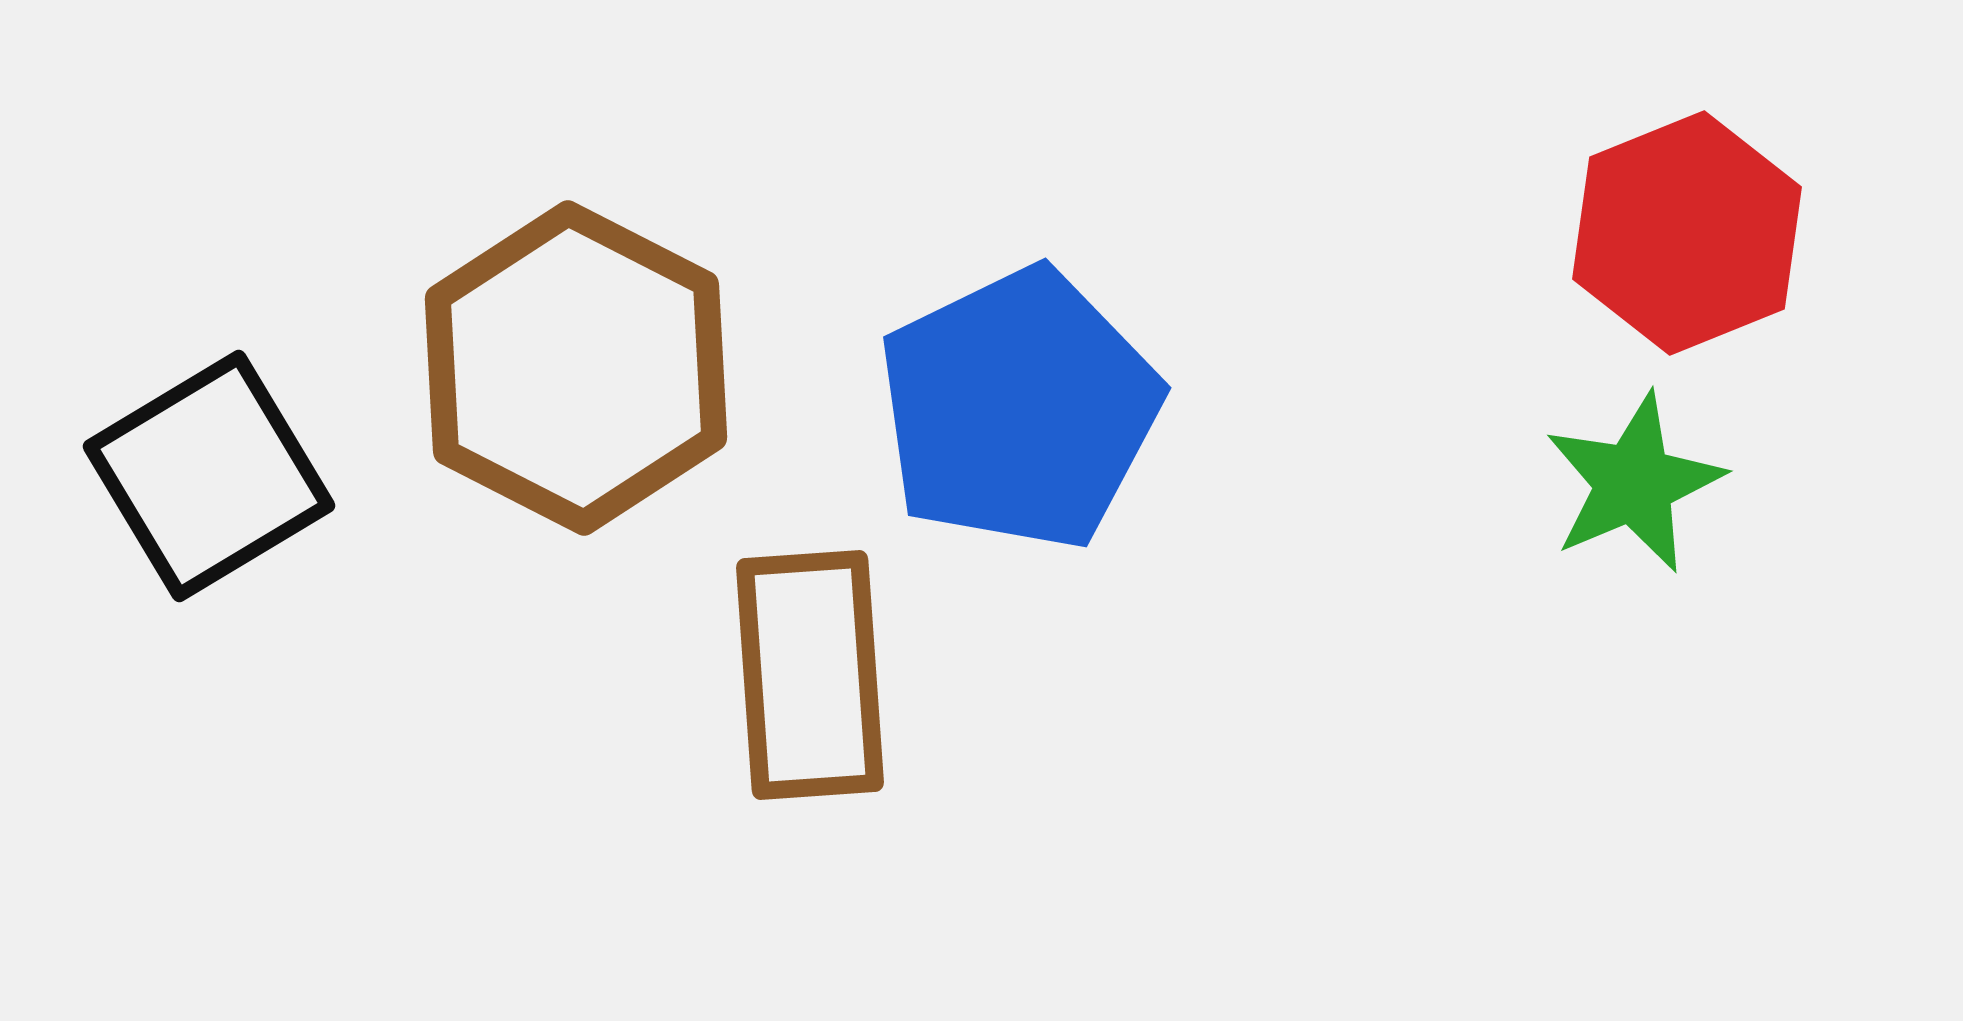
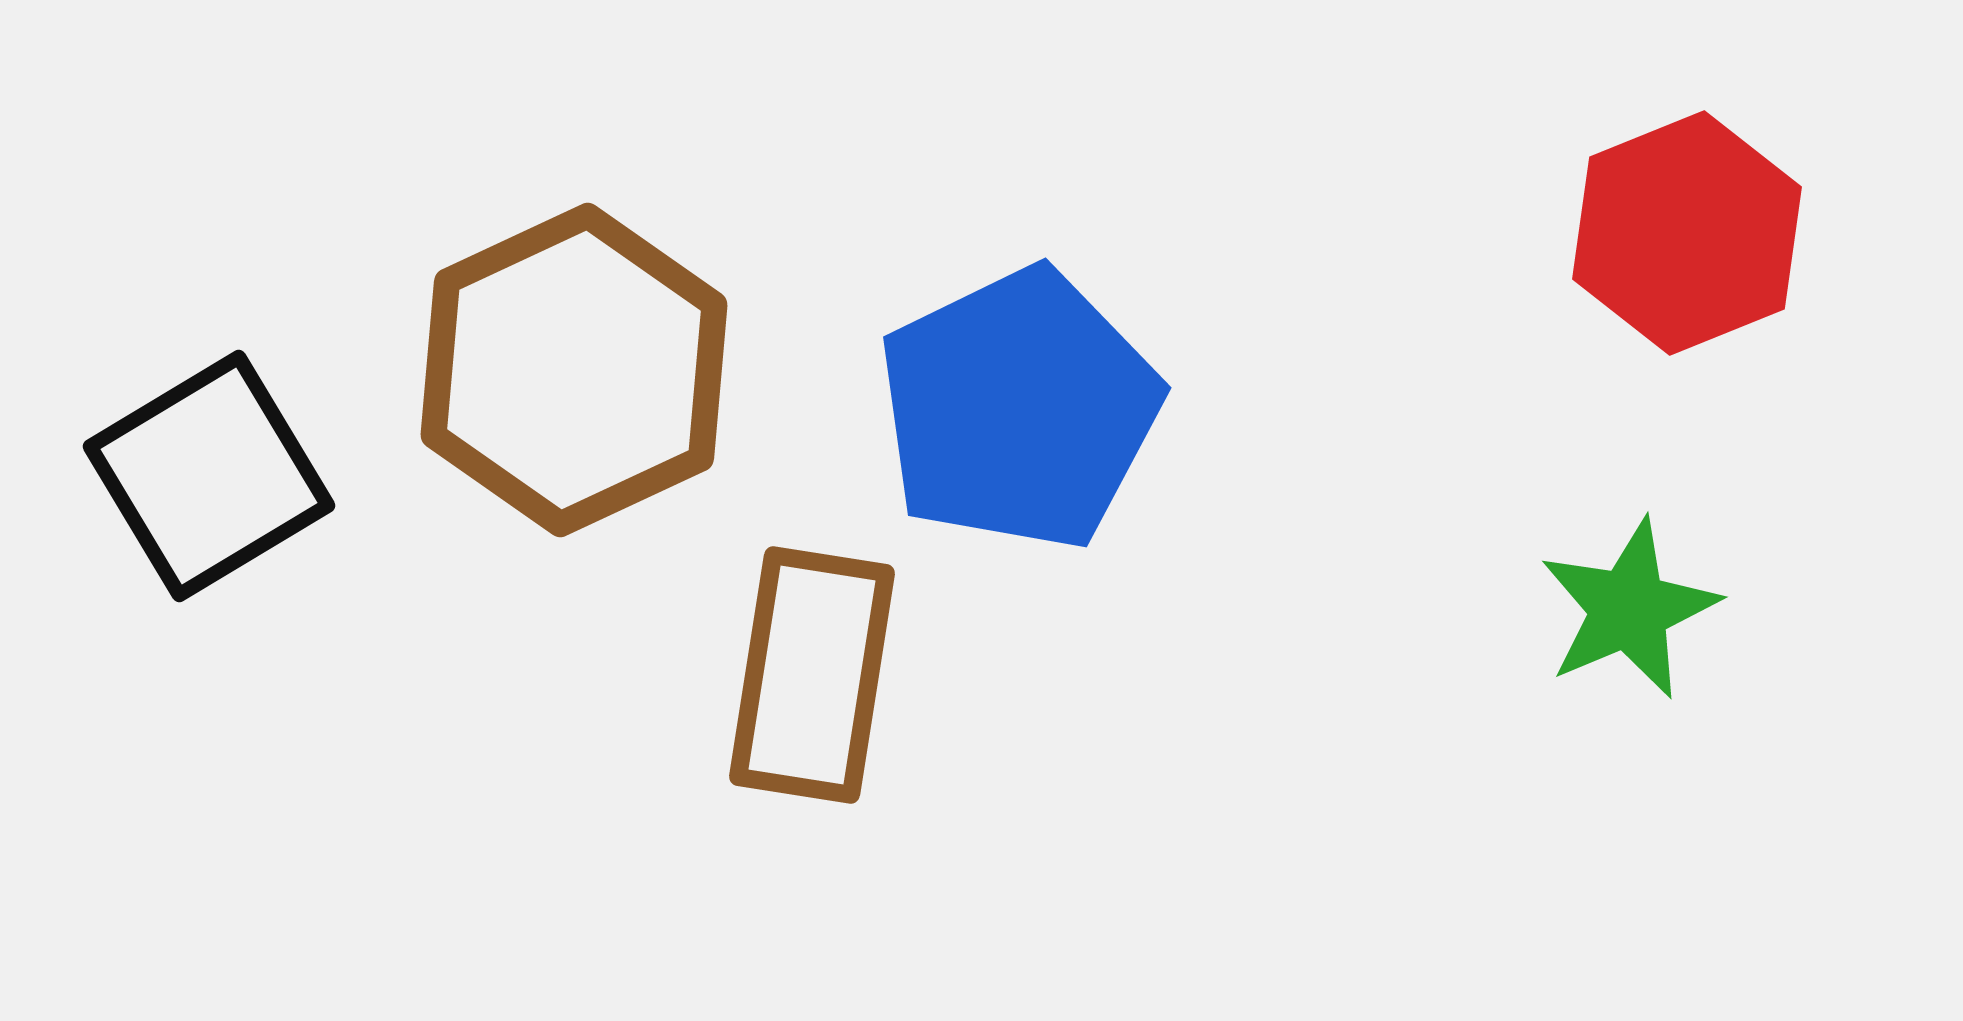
brown hexagon: moved 2 px left, 2 px down; rotated 8 degrees clockwise
green star: moved 5 px left, 126 px down
brown rectangle: moved 2 px right; rotated 13 degrees clockwise
